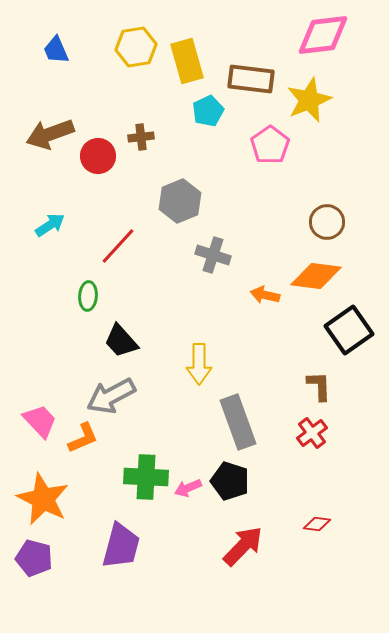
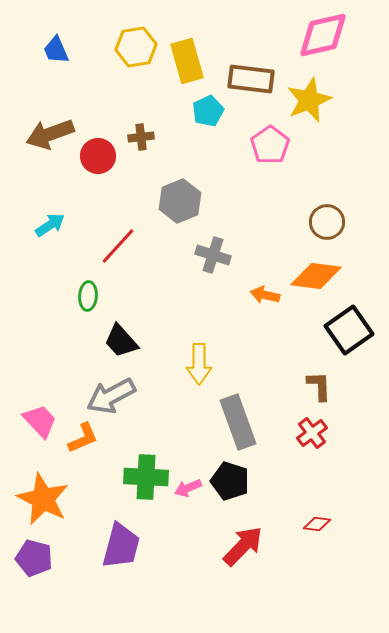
pink diamond: rotated 6 degrees counterclockwise
